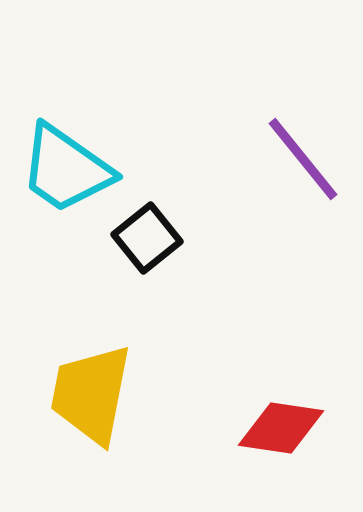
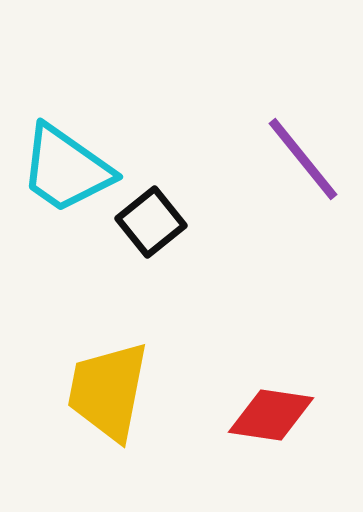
black square: moved 4 px right, 16 px up
yellow trapezoid: moved 17 px right, 3 px up
red diamond: moved 10 px left, 13 px up
